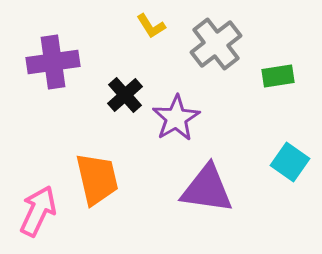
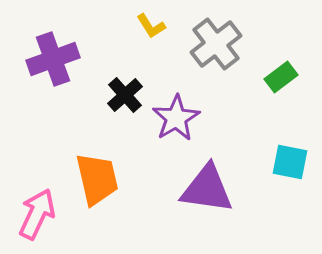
purple cross: moved 3 px up; rotated 12 degrees counterclockwise
green rectangle: moved 3 px right, 1 px down; rotated 28 degrees counterclockwise
cyan square: rotated 24 degrees counterclockwise
pink arrow: moved 1 px left, 3 px down
